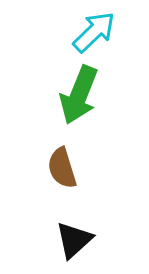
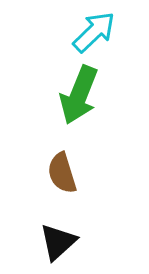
brown semicircle: moved 5 px down
black triangle: moved 16 px left, 2 px down
